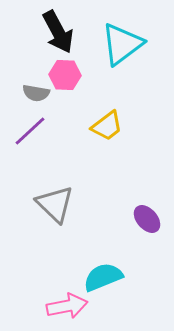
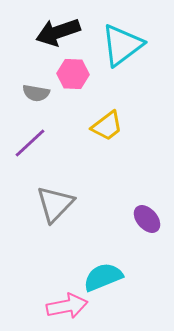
black arrow: rotated 99 degrees clockwise
cyan triangle: moved 1 px down
pink hexagon: moved 8 px right, 1 px up
purple line: moved 12 px down
gray triangle: rotated 30 degrees clockwise
